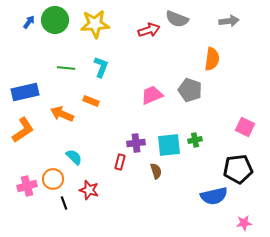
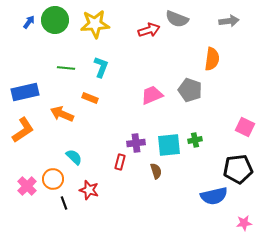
orange rectangle: moved 1 px left, 3 px up
pink cross: rotated 30 degrees counterclockwise
